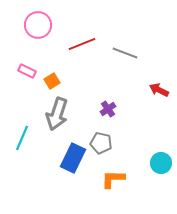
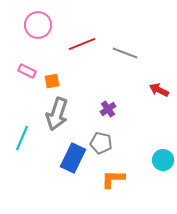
orange square: rotated 21 degrees clockwise
cyan circle: moved 2 px right, 3 px up
